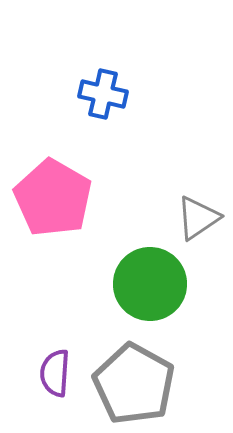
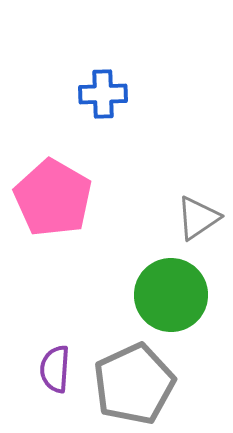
blue cross: rotated 15 degrees counterclockwise
green circle: moved 21 px right, 11 px down
purple semicircle: moved 4 px up
gray pentagon: rotated 18 degrees clockwise
